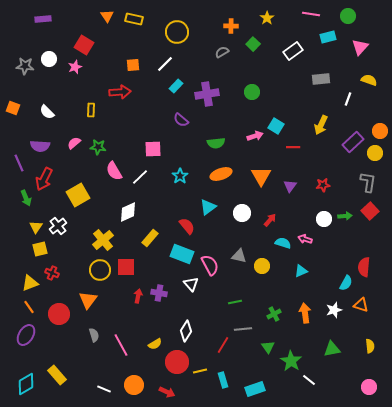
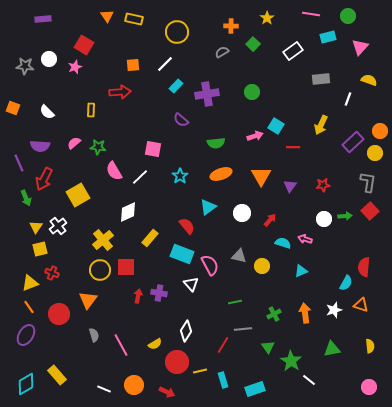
pink square at (153, 149): rotated 12 degrees clockwise
